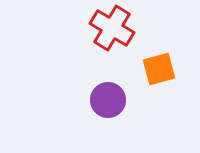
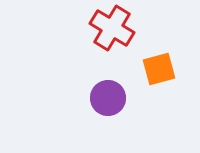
purple circle: moved 2 px up
